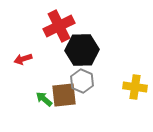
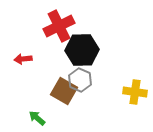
red arrow: rotated 12 degrees clockwise
gray hexagon: moved 2 px left, 1 px up
yellow cross: moved 5 px down
brown square: moved 4 px up; rotated 36 degrees clockwise
green arrow: moved 7 px left, 19 px down
